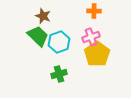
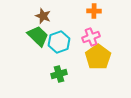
yellow pentagon: moved 1 px right, 3 px down
